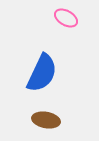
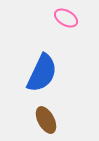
brown ellipse: rotated 52 degrees clockwise
